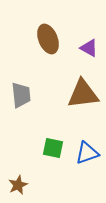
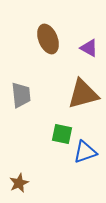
brown triangle: rotated 8 degrees counterclockwise
green square: moved 9 px right, 14 px up
blue triangle: moved 2 px left, 1 px up
brown star: moved 1 px right, 2 px up
